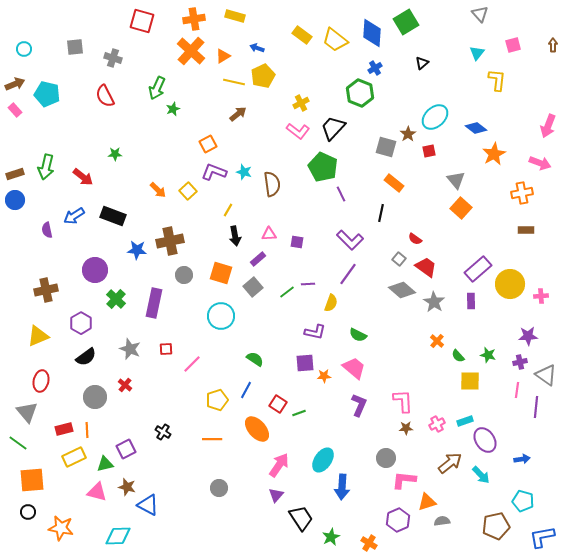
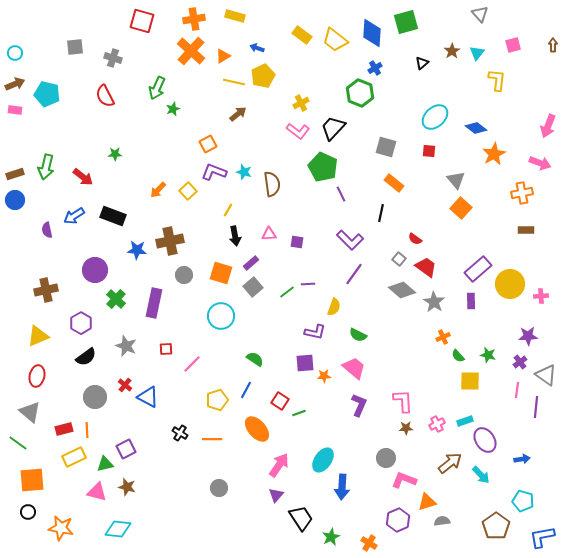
green square at (406, 22): rotated 15 degrees clockwise
cyan circle at (24, 49): moved 9 px left, 4 px down
pink rectangle at (15, 110): rotated 40 degrees counterclockwise
brown star at (408, 134): moved 44 px right, 83 px up
red square at (429, 151): rotated 16 degrees clockwise
orange arrow at (158, 190): rotated 90 degrees clockwise
purple rectangle at (258, 259): moved 7 px left, 4 px down
purple line at (348, 274): moved 6 px right
yellow semicircle at (331, 303): moved 3 px right, 4 px down
orange cross at (437, 341): moved 6 px right, 4 px up; rotated 24 degrees clockwise
gray star at (130, 349): moved 4 px left, 3 px up
purple cross at (520, 362): rotated 24 degrees counterclockwise
red ellipse at (41, 381): moved 4 px left, 5 px up
red square at (278, 404): moved 2 px right, 3 px up
gray triangle at (27, 412): moved 3 px right; rotated 10 degrees counterclockwise
black cross at (163, 432): moved 17 px right, 1 px down
pink L-shape at (404, 480): rotated 15 degrees clockwise
blue triangle at (148, 505): moved 108 px up
brown pentagon at (496, 526): rotated 24 degrees counterclockwise
cyan diamond at (118, 536): moved 7 px up; rotated 8 degrees clockwise
